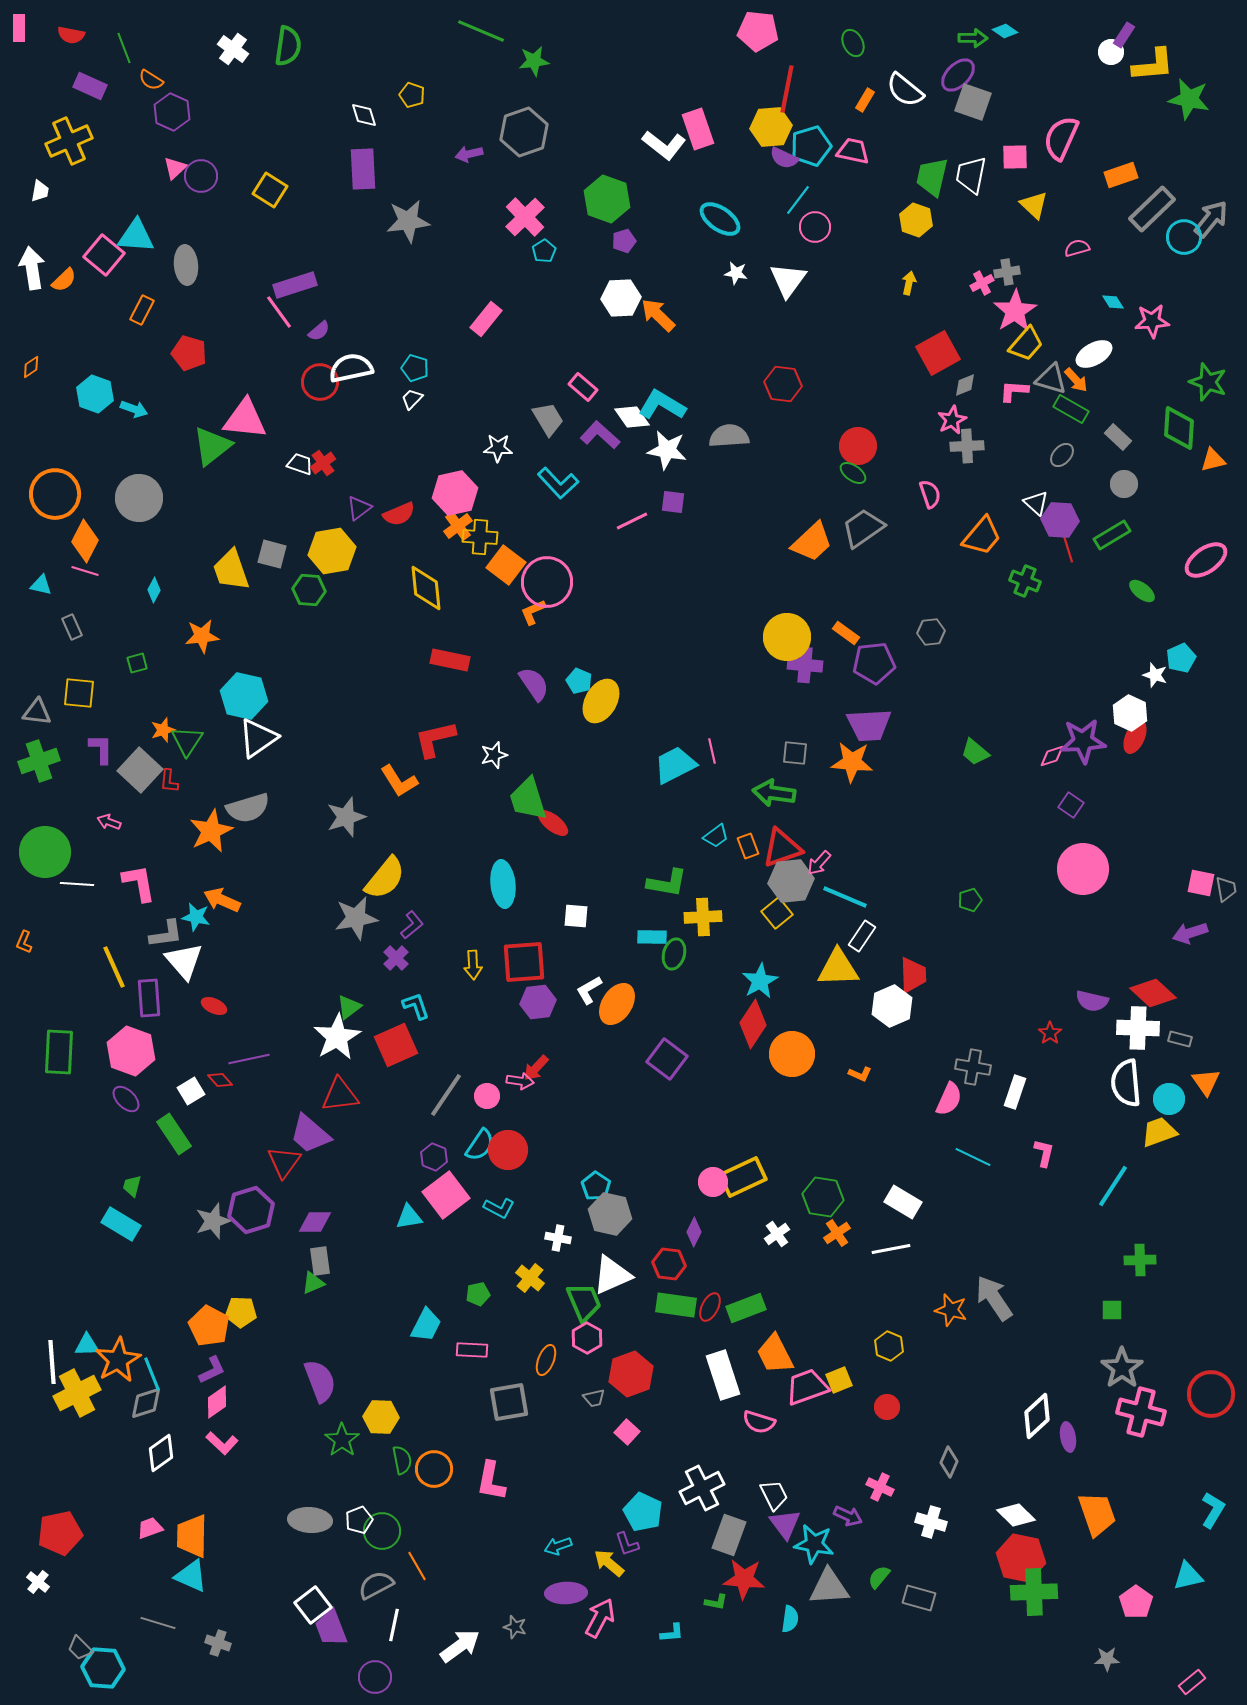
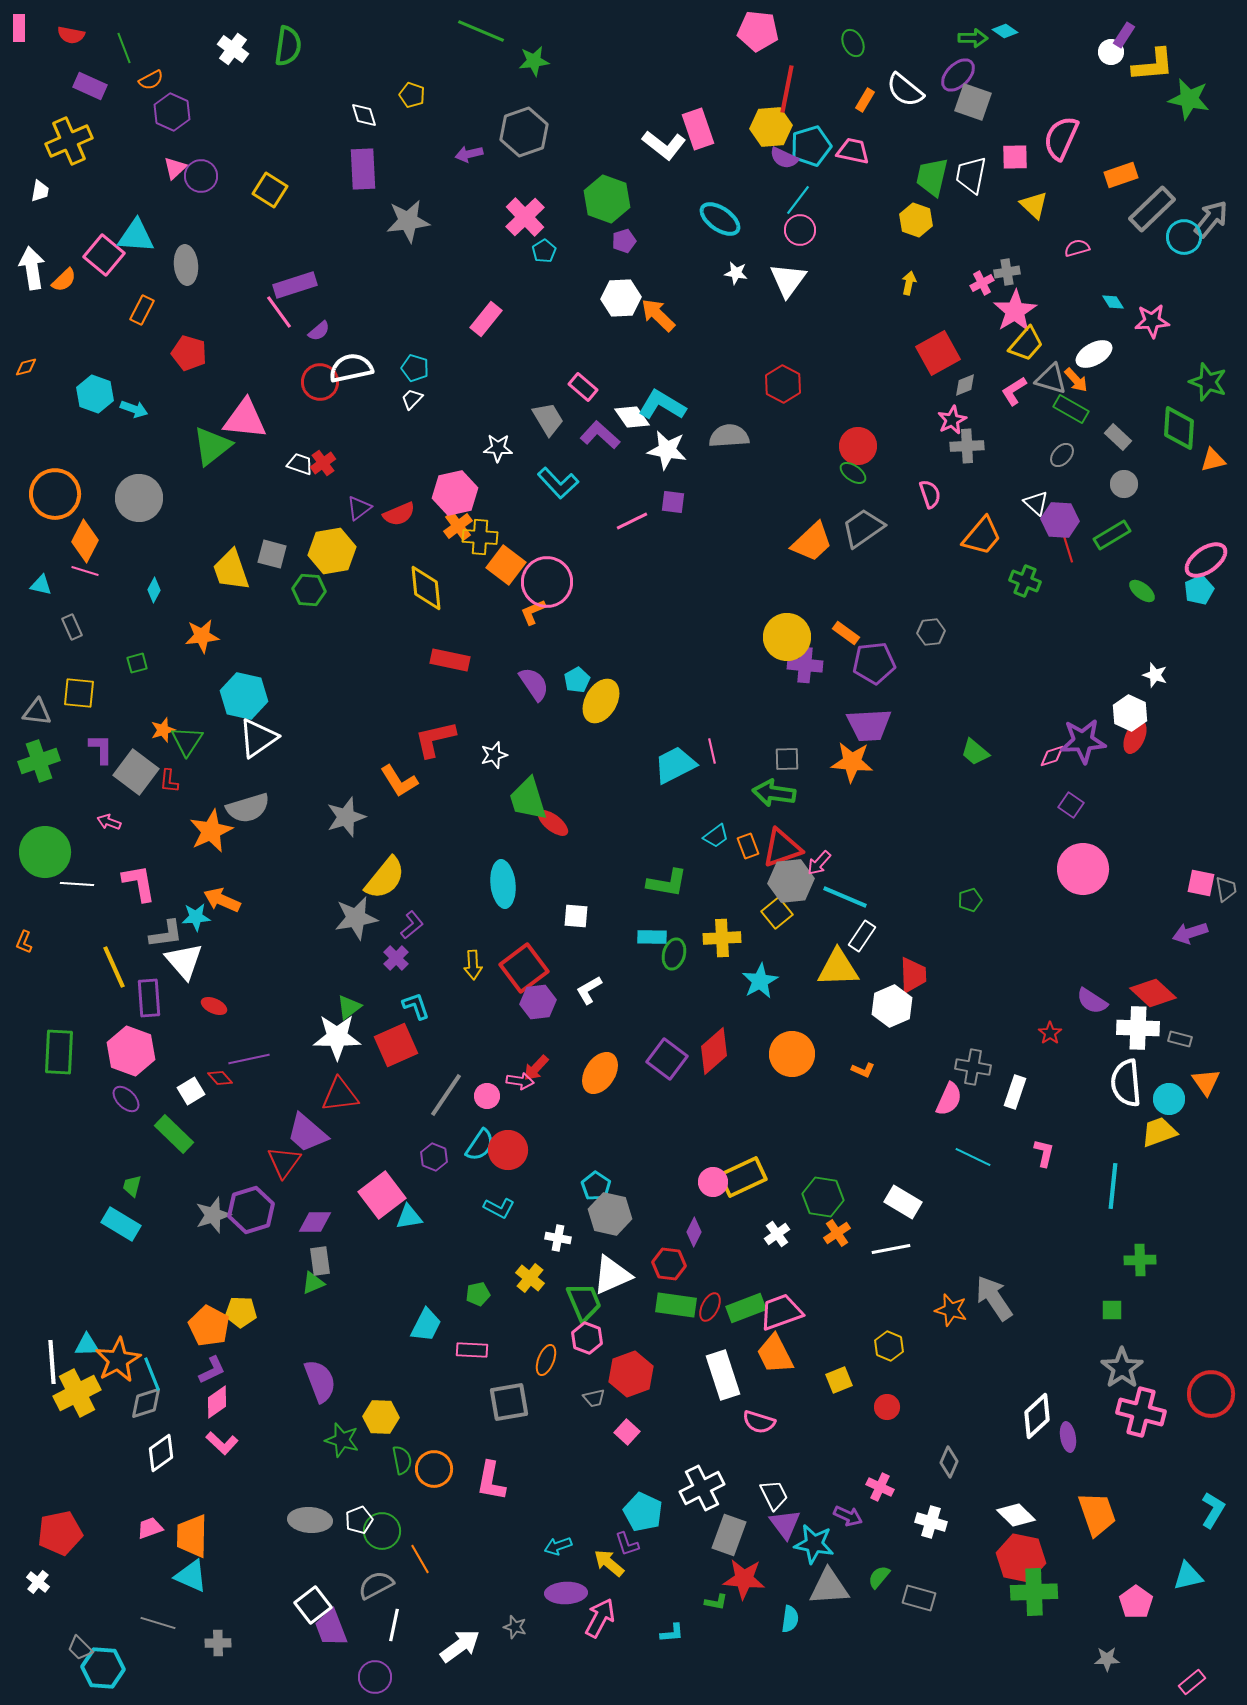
orange semicircle at (151, 80): rotated 60 degrees counterclockwise
pink circle at (815, 227): moved 15 px left, 3 px down
orange diamond at (31, 367): moved 5 px left; rotated 20 degrees clockwise
red hexagon at (783, 384): rotated 21 degrees clockwise
pink L-shape at (1014, 391): rotated 36 degrees counterclockwise
cyan pentagon at (1181, 658): moved 18 px right, 68 px up
cyan pentagon at (579, 681): moved 2 px left, 1 px up; rotated 20 degrees clockwise
gray square at (795, 753): moved 8 px left, 6 px down; rotated 8 degrees counterclockwise
gray square at (140, 770): moved 4 px left, 2 px down; rotated 6 degrees counterclockwise
cyan star at (196, 917): rotated 16 degrees counterclockwise
yellow cross at (703, 917): moved 19 px right, 21 px down
red square at (524, 962): moved 6 px down; rotated 33 degrees counterclockwise
purple semicircle at (1092, 1001): rotated 20 degrees clockwise
orange ellipse at (617, 1004): moved 17 px left, 69 px down
red diamond at (753, 1024): moved 39 px left, 27 px down; rotated 15 degrees clockwise
white star at (337, 1037): rotated 30 degrees clockwise
orange L-shape at (860, 1074): moved 3 px right, 4 px up
red diamond at (220, 1080): moved 2 px up
green rectangle at (174, 1134): rotated 12 degrees counterclockwise
purple trapezoid at (310, 1134): moved 3 px left, 1 px up
cyan line at (1113, 1186): rotated 27 degrees counterclockwise
pink square at (446, 1195): moved 64 px left
gray star at (213, 1221): moved 6 px up
pink hexagon at (587, 1338): rotated 8 degrees counterclockwise
pink trapezoid at (807, 1387): moved 26 px left, 75 px up
green star at (342, 1440): rotated 20 degrees counterclockwise
orange line at (417, 1566): moved 3 px right, 7 px up
gray cross at (218, 1643): rotated 20 degrees counterclockwise
